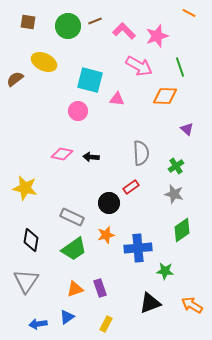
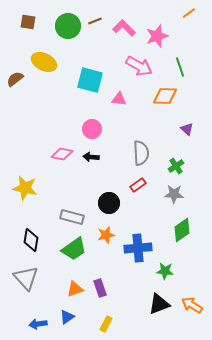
orange line: rotated 64 degrees counterclockwise
pink L-shape: moved 3 px up
pink triangle: moved 2 px right
pink circle: moved 14 px right, 18 px down
red rectangle: moved 7 px right, 2 px up
gray star: rotated 12 degrees counterclockwise
gray rectangle: rotated 10 degrees counterclockwise
gray triangle: moved 3 px up; rotated 16 degrees counterclockwise
black triangle: moved 9 px right, 1 px down
